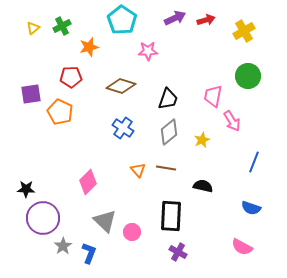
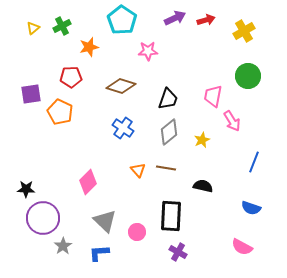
pink circle: moved 5 px right
blue L-shape: moved 10 px right; rotated 115 degrees counterclockwise
